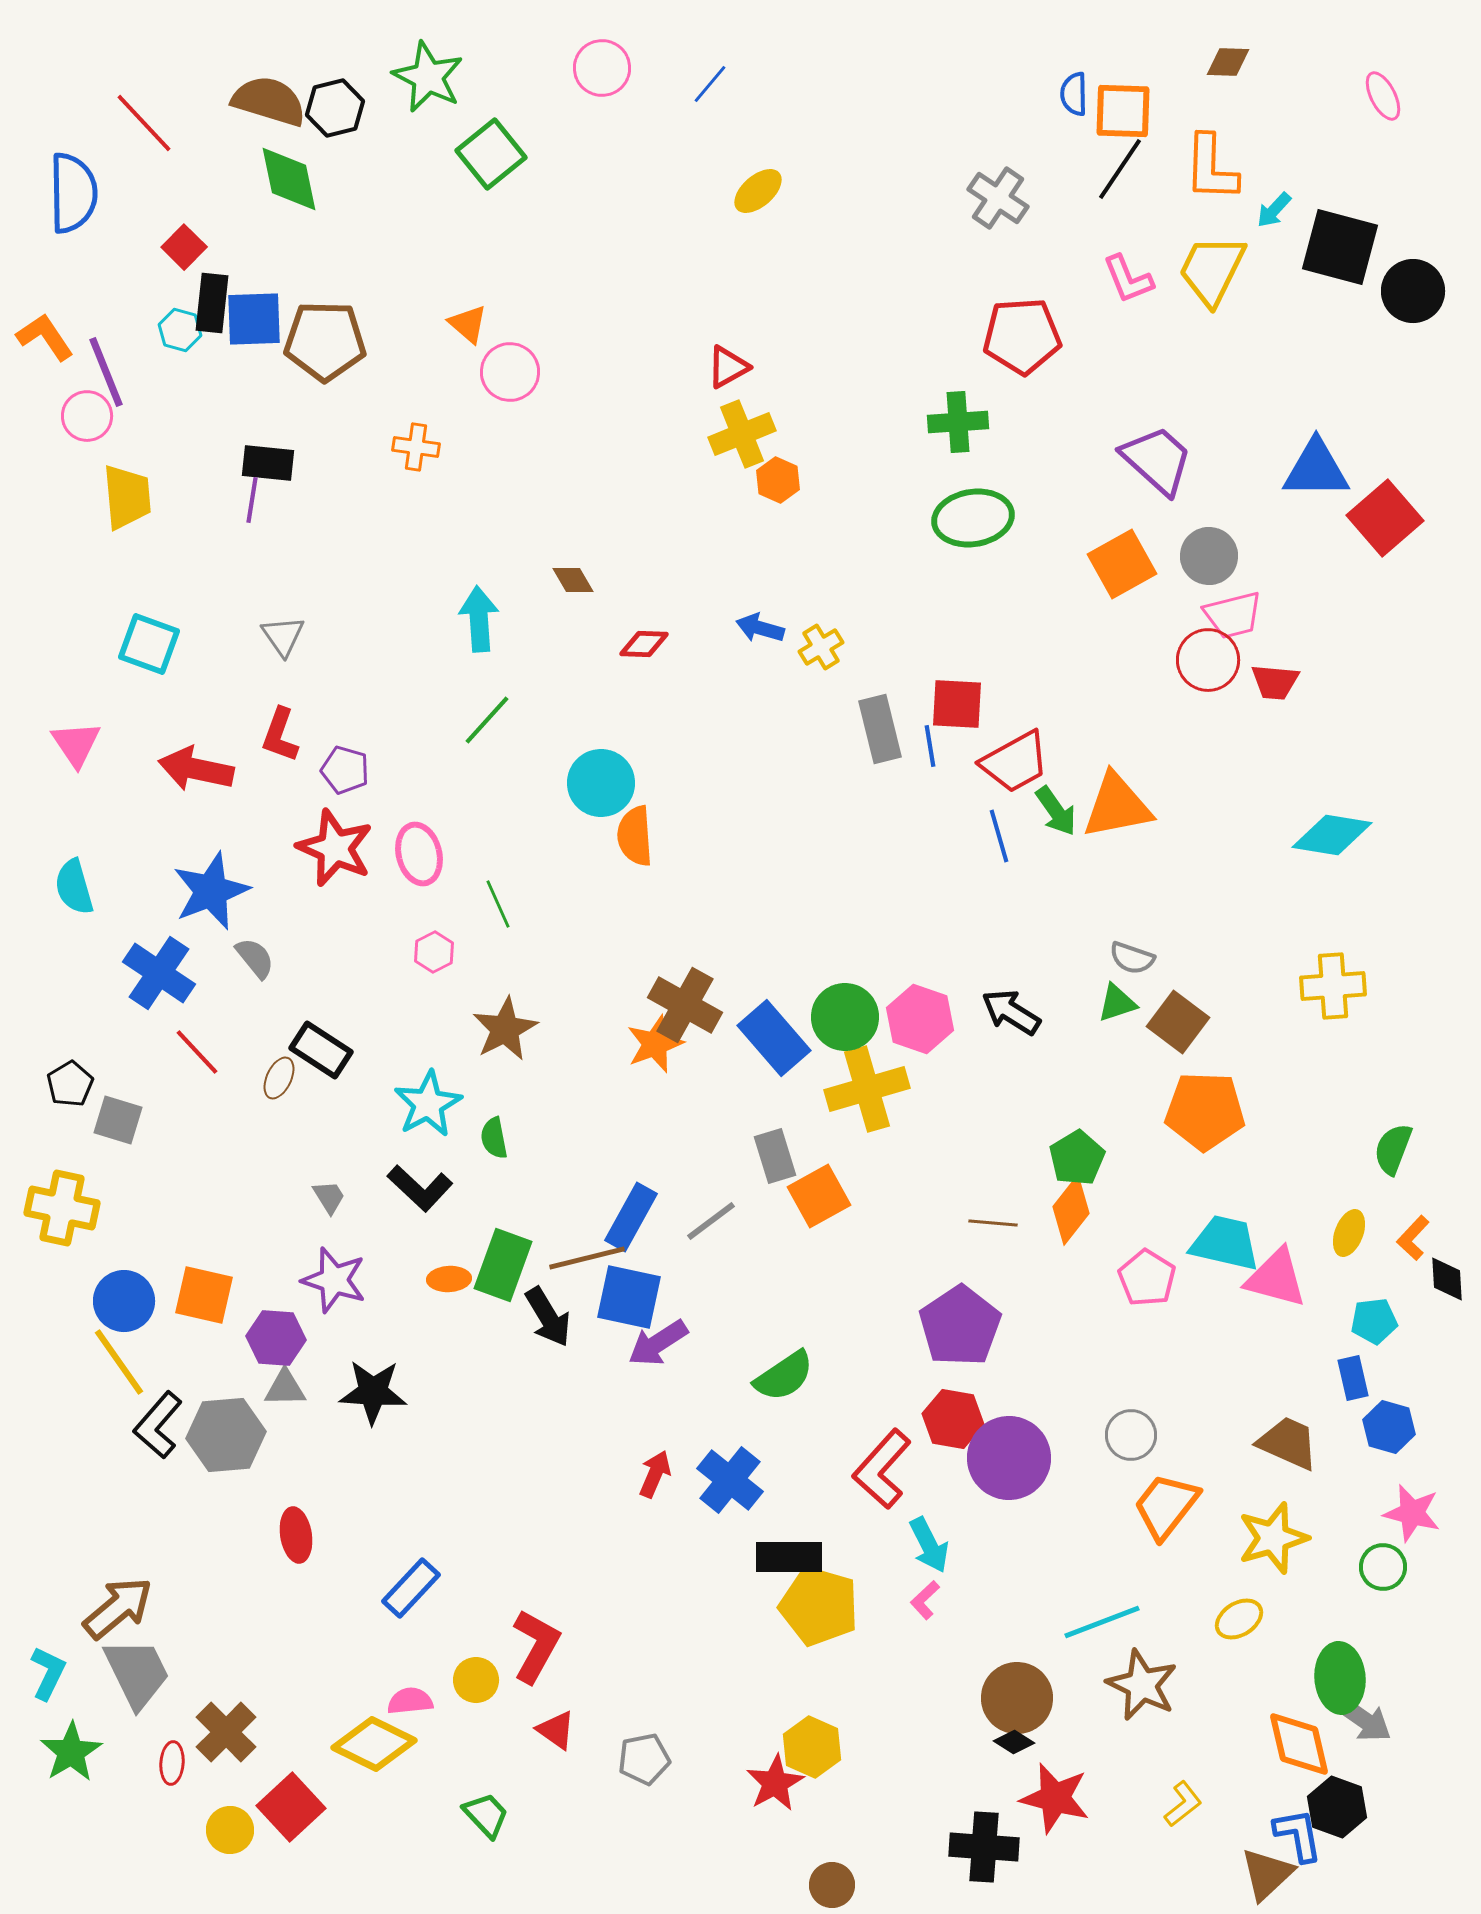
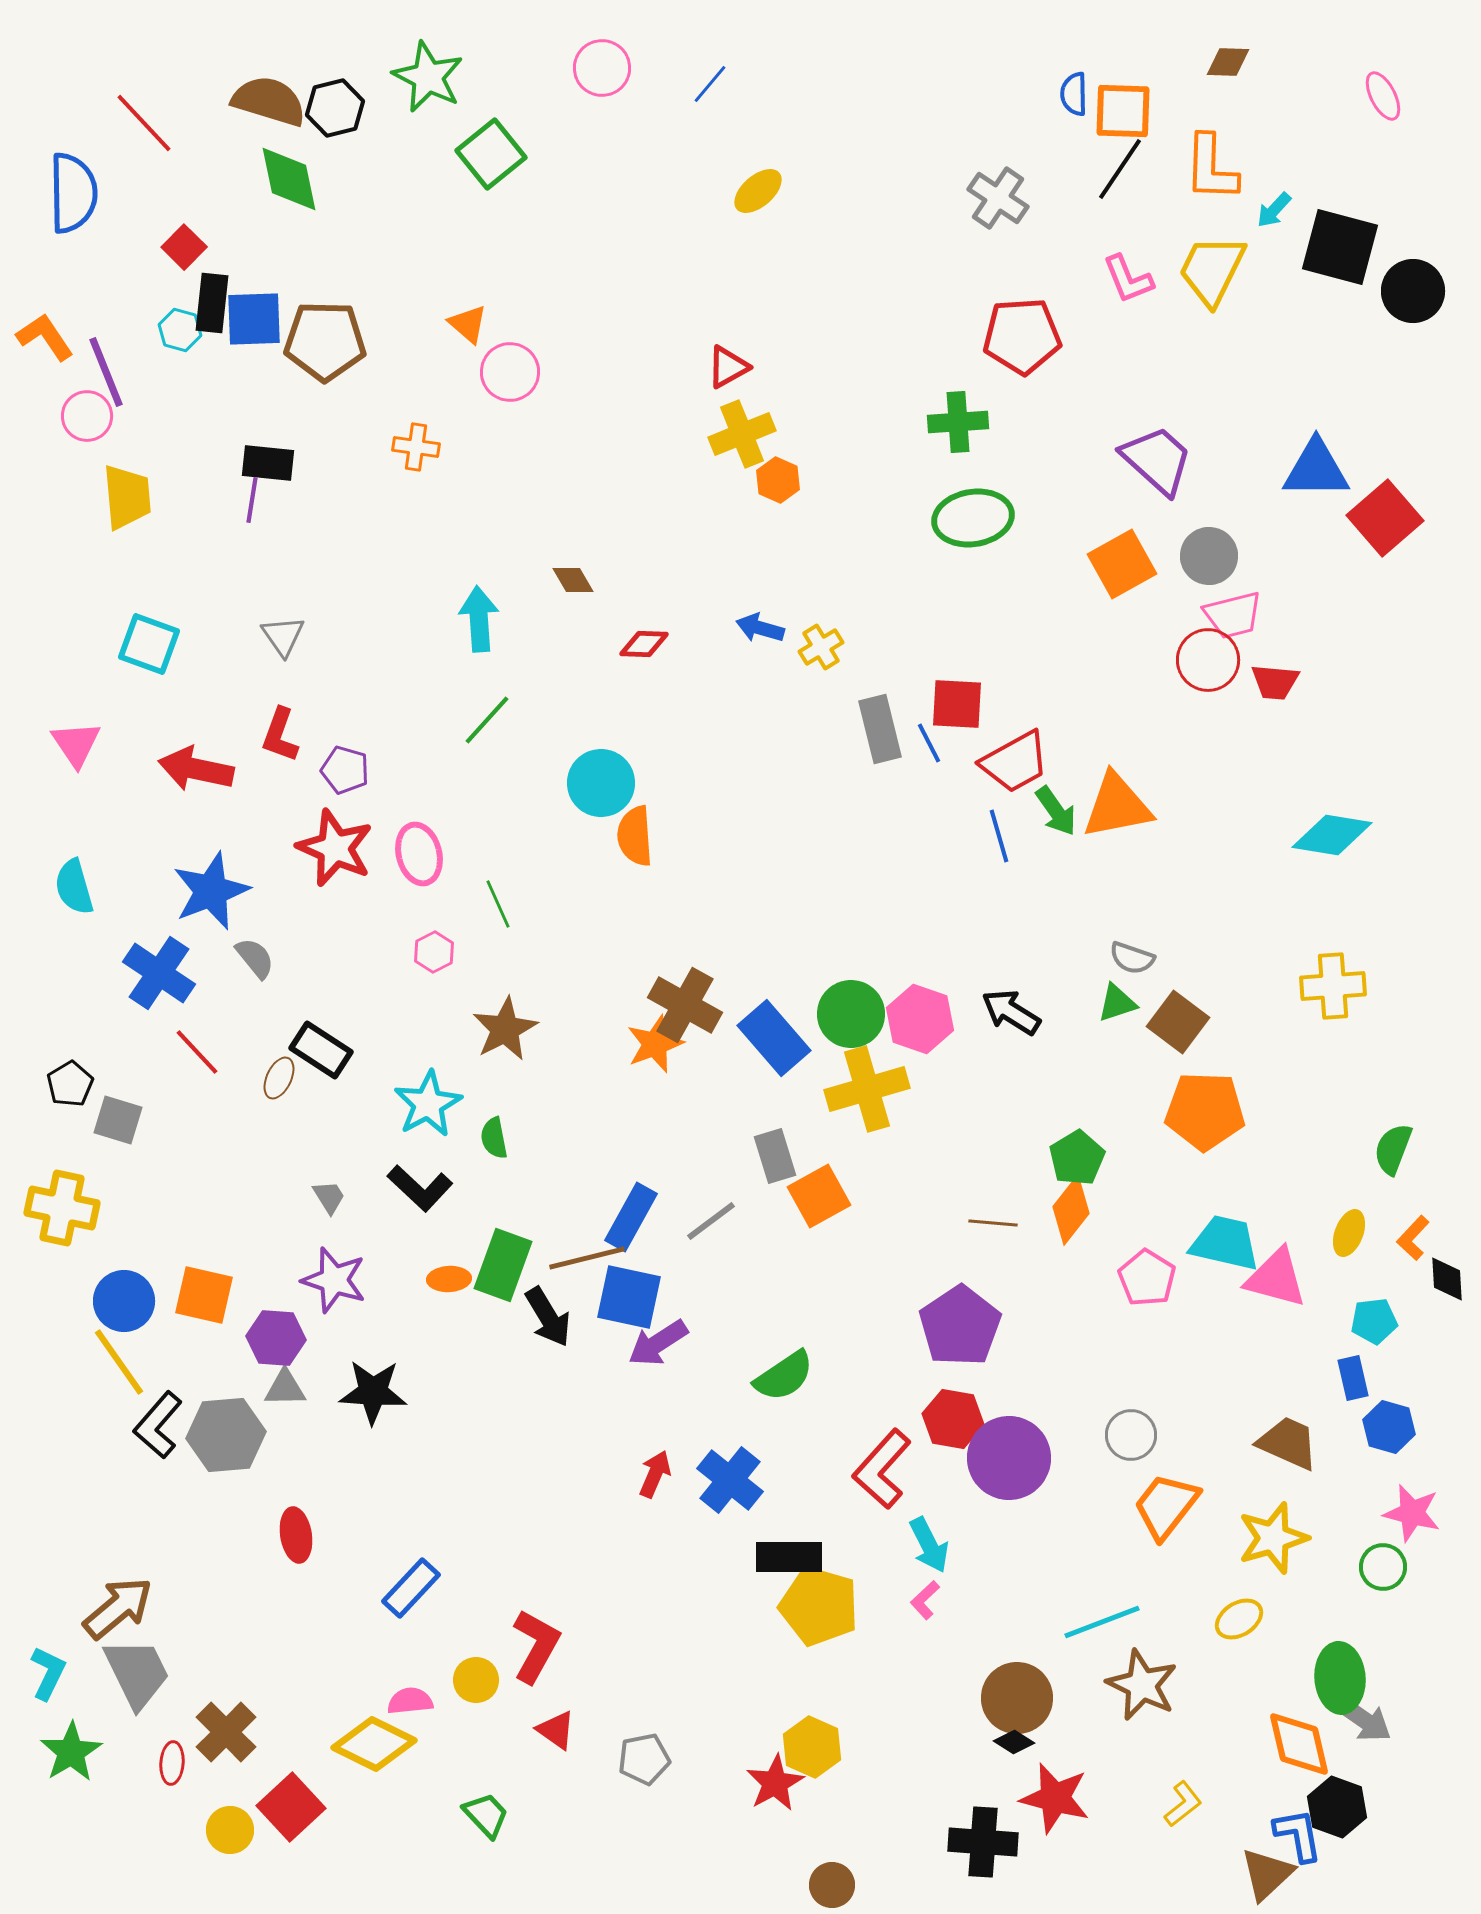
blue line at (930, 746): moved 1 px left, 3 px up; rotated 18 degrees counterclockwise
green circle at (845, 1017): moved 6 px right, 3 px up
black cross at (984, 1847): moved 1 px left, 5 px up
